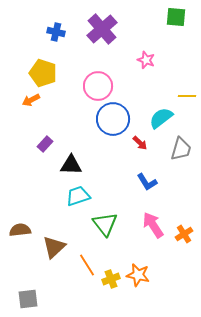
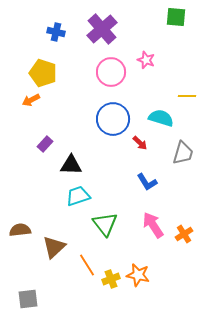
pink circle: moved 13 px right, 14 px up
cyan semicircle: rotated 55 degrees clockwise
gray trapezoid: moved 2 px right, 4 px down
